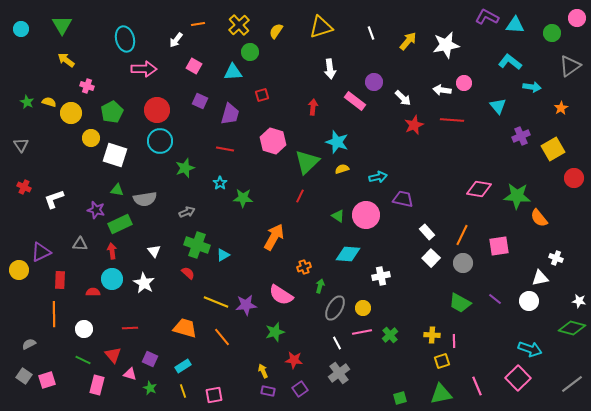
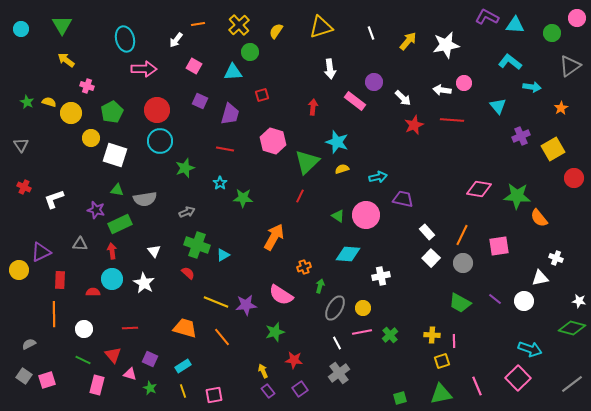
white circle at (529, 301): moved 5 px left
purple rectangle at (268, 391): rotated 40 degrees clockwise
